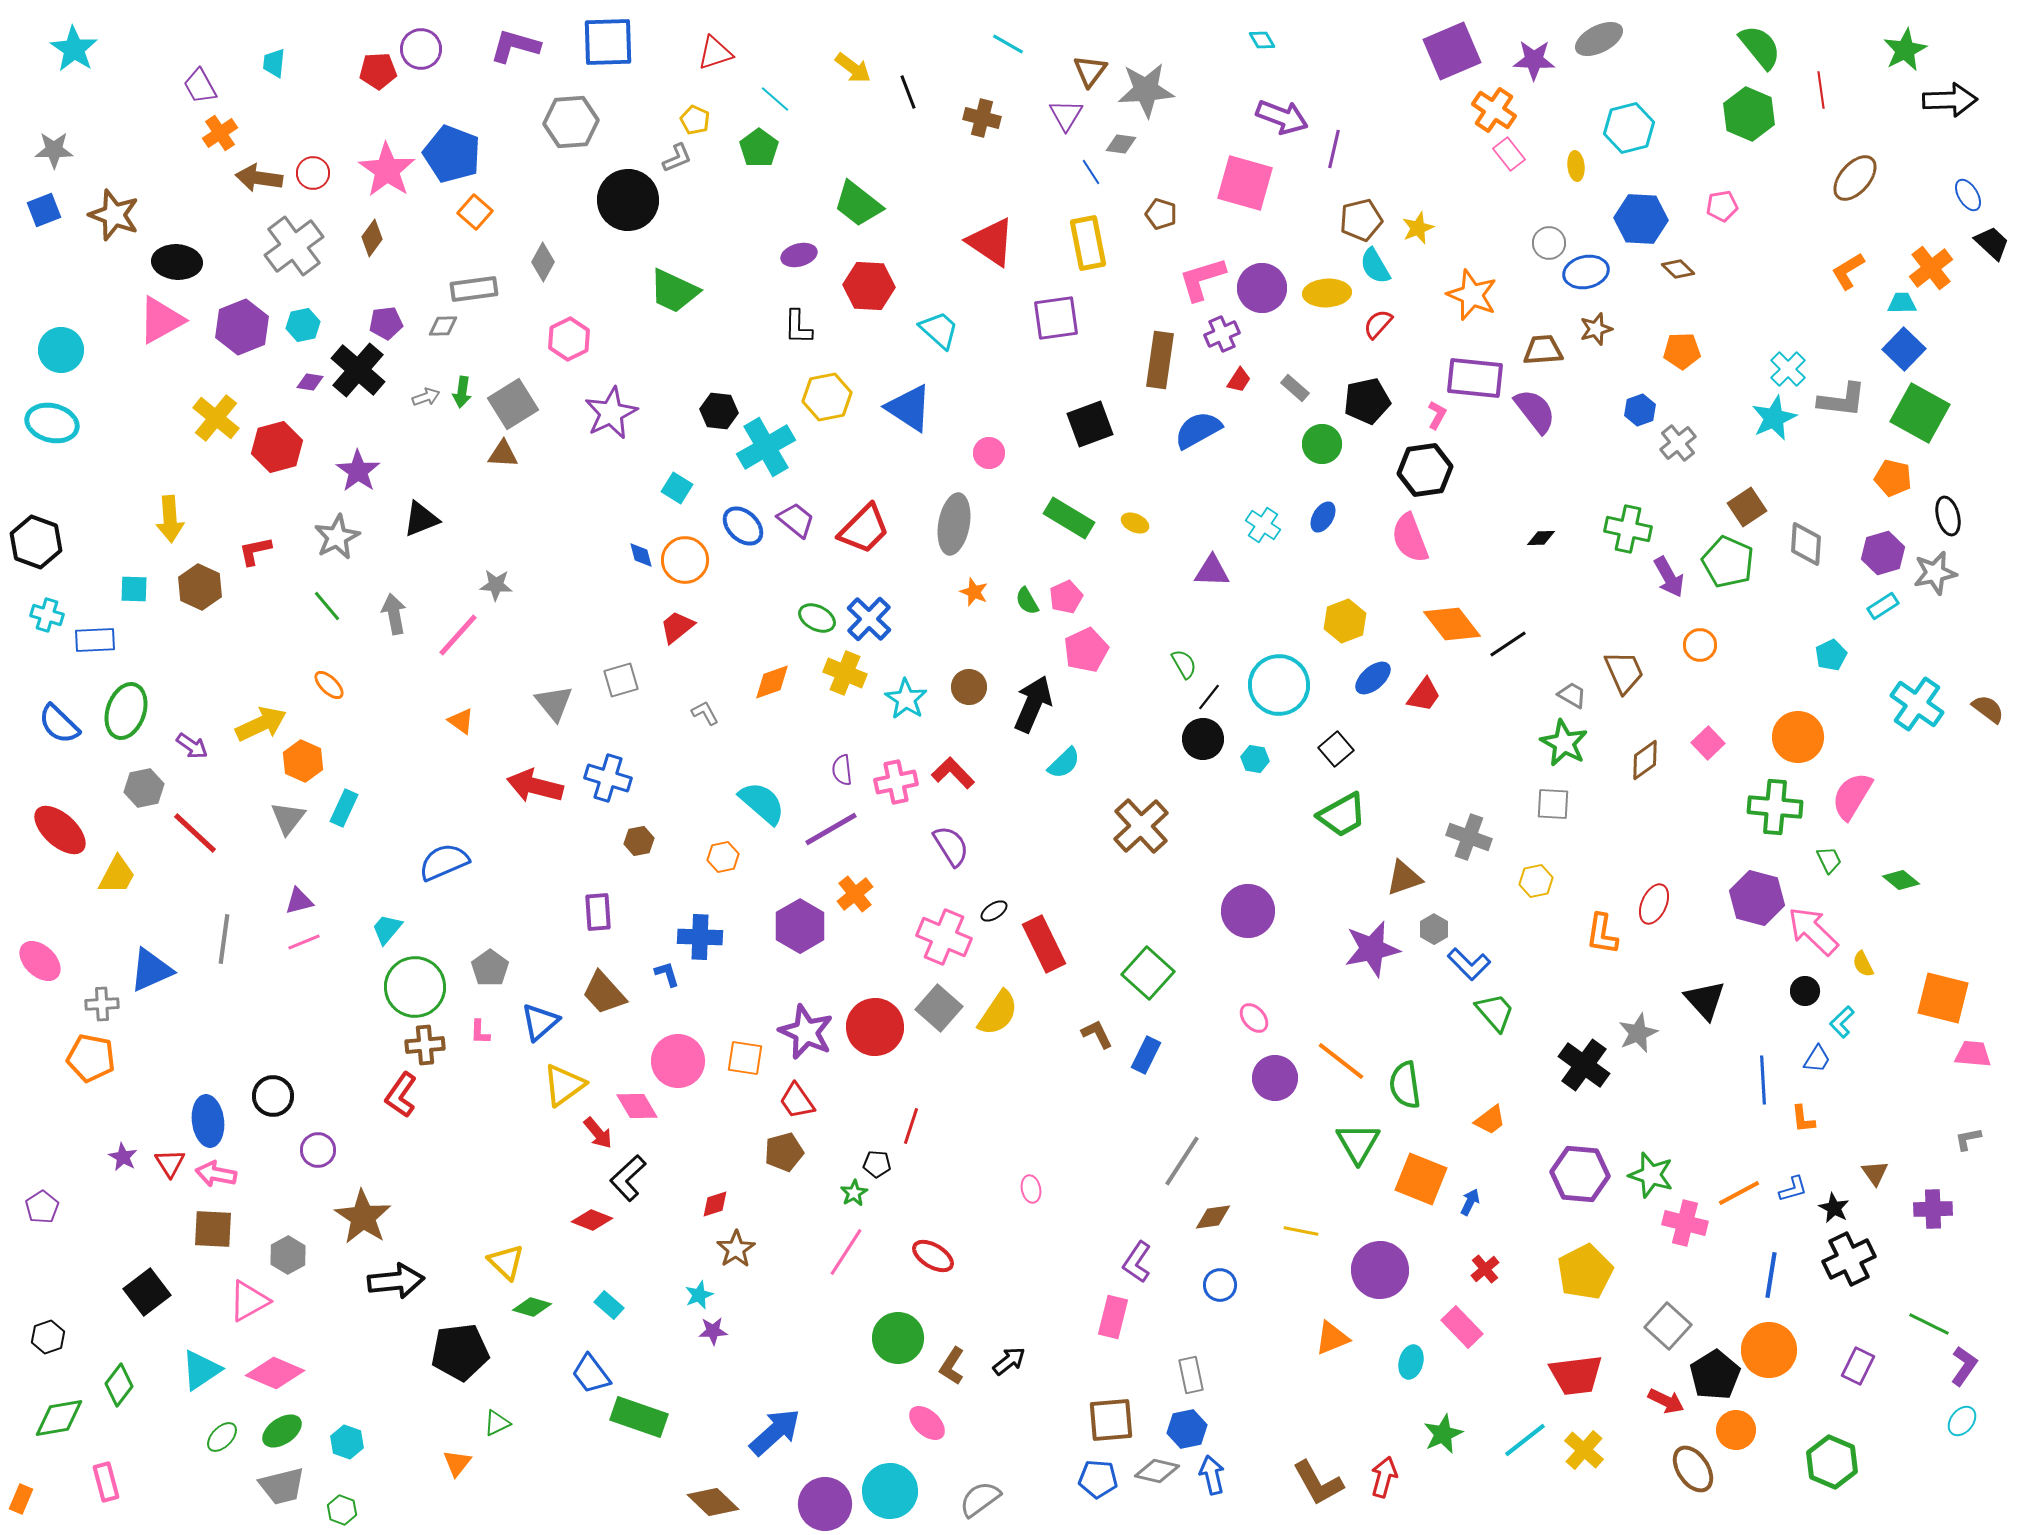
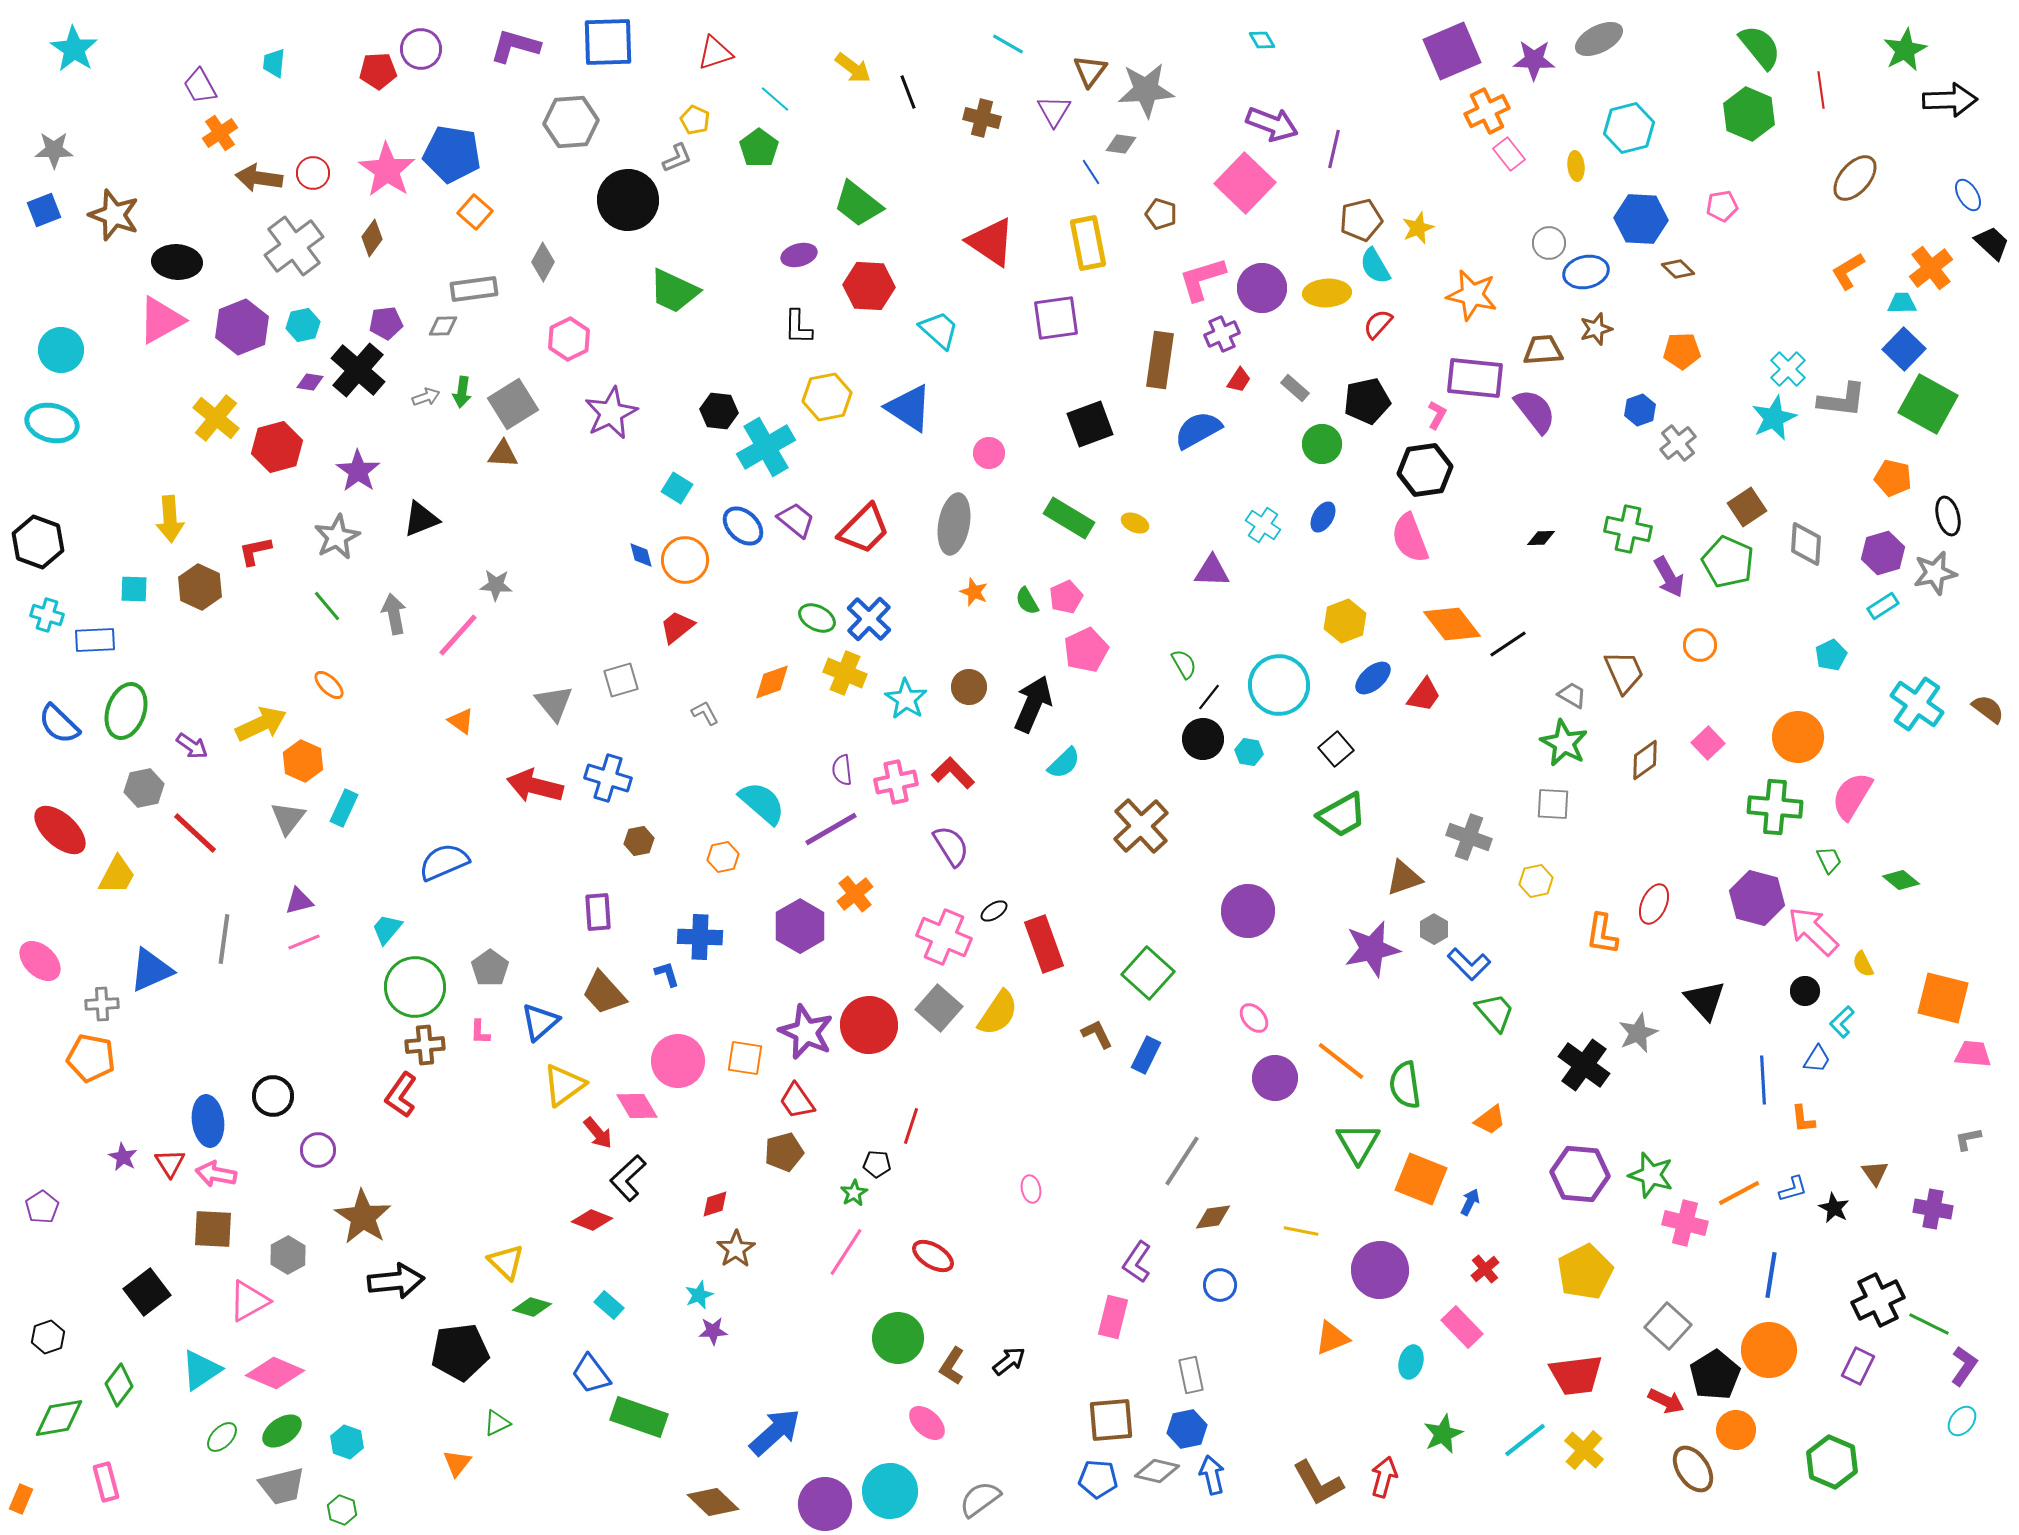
orange cross at (1494, 110): moved 7 px left, 1 px down; rotated 30 degrees clockwise
purple triangle at (1066, 115): moved 12 px left, 4 px up
purple arrow at (1282, 117): moved 10 px left, 7 px down
blue pentagon at (452, 154): rotated 12 degrees counterclockwise
pink square at (1245, 183): rotated 28 degrees clockwise
orange star at (1472, 295): rotated 9 degrees counterclockwise
green square at (1920, 413): moved 8 px right, 9 px up
black hexagon at (36, 542): moved 2 px right
cyan hexagon at (1255, 759): moved 6 px left, 7 px up
red rectangle at (1044, 944): rotated 6 degrees clockwise
red circle at (875, 1027): moved 6 px left, 2 px up
purple cross at (1933, 1209): rotated 12 degrees clockwise
black cross at (1849, 1259): moved 29 px right, 41 px down
